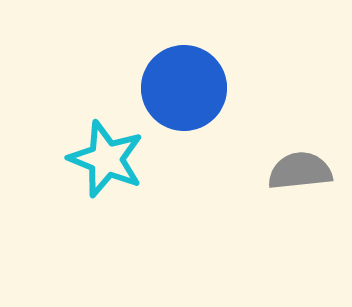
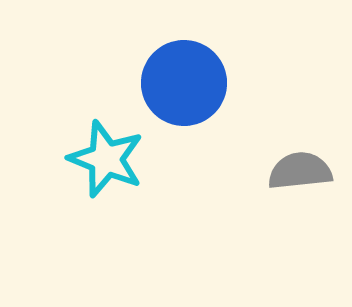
blue circle: moved 5 px up
